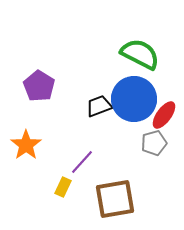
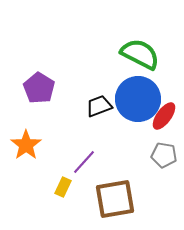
purple pentagon: moved 2 px down
blue circle: moved 4 px right
red ellipse: moved 1 px down
gray pentagon: moved 10 px right, 12 px down; rotated 25 degrees clockwise
purple line: moved 2 px right
